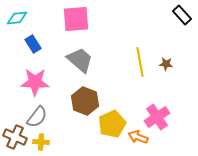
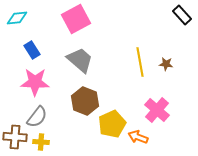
pink square: rotated 24 degrees counterclockwise
blue rectangle: moved 1 px left, 6 px down
pink cross: moved 7 px up; rotated 15 degrees counterclockwise
brown cross: rotated 20 degrees counterclockwise
